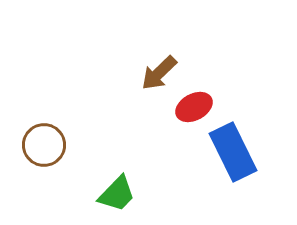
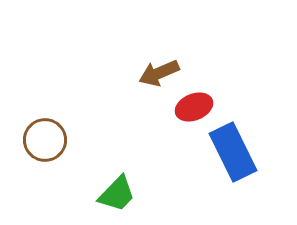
brown arrow: rotated 21 degrees clockwise
red ellipse: rotated 6 degrees clockwise
brown circle: moved 1 px right, 5 px up
